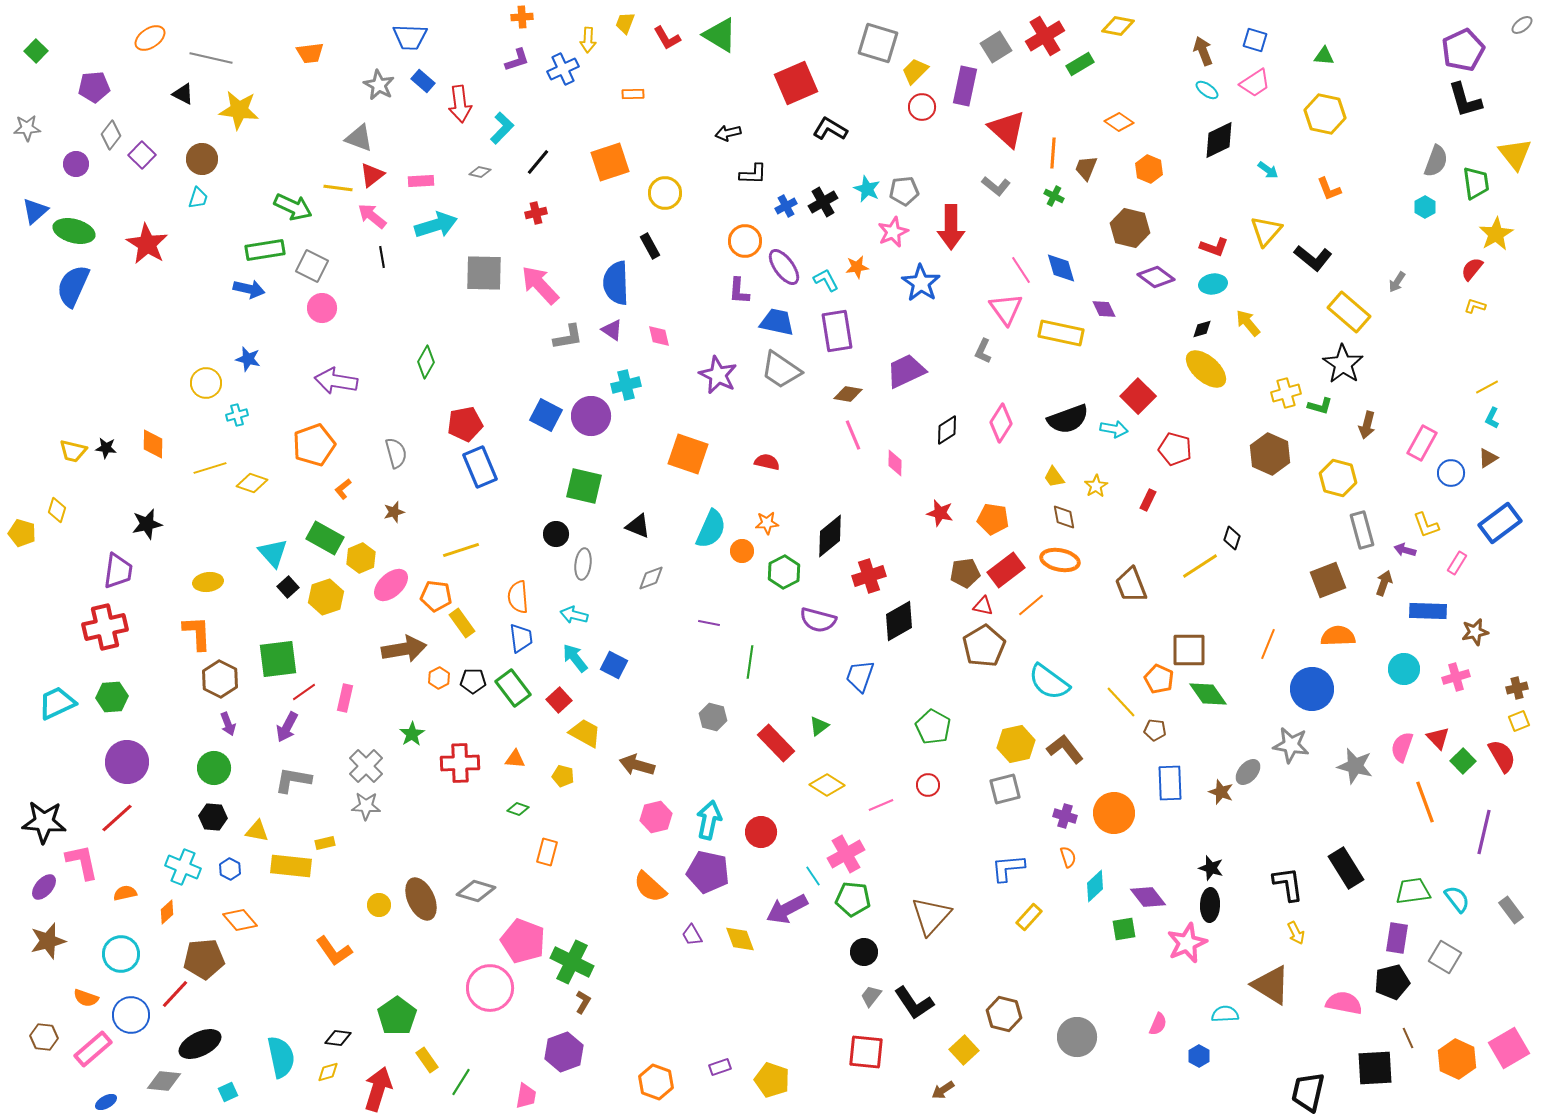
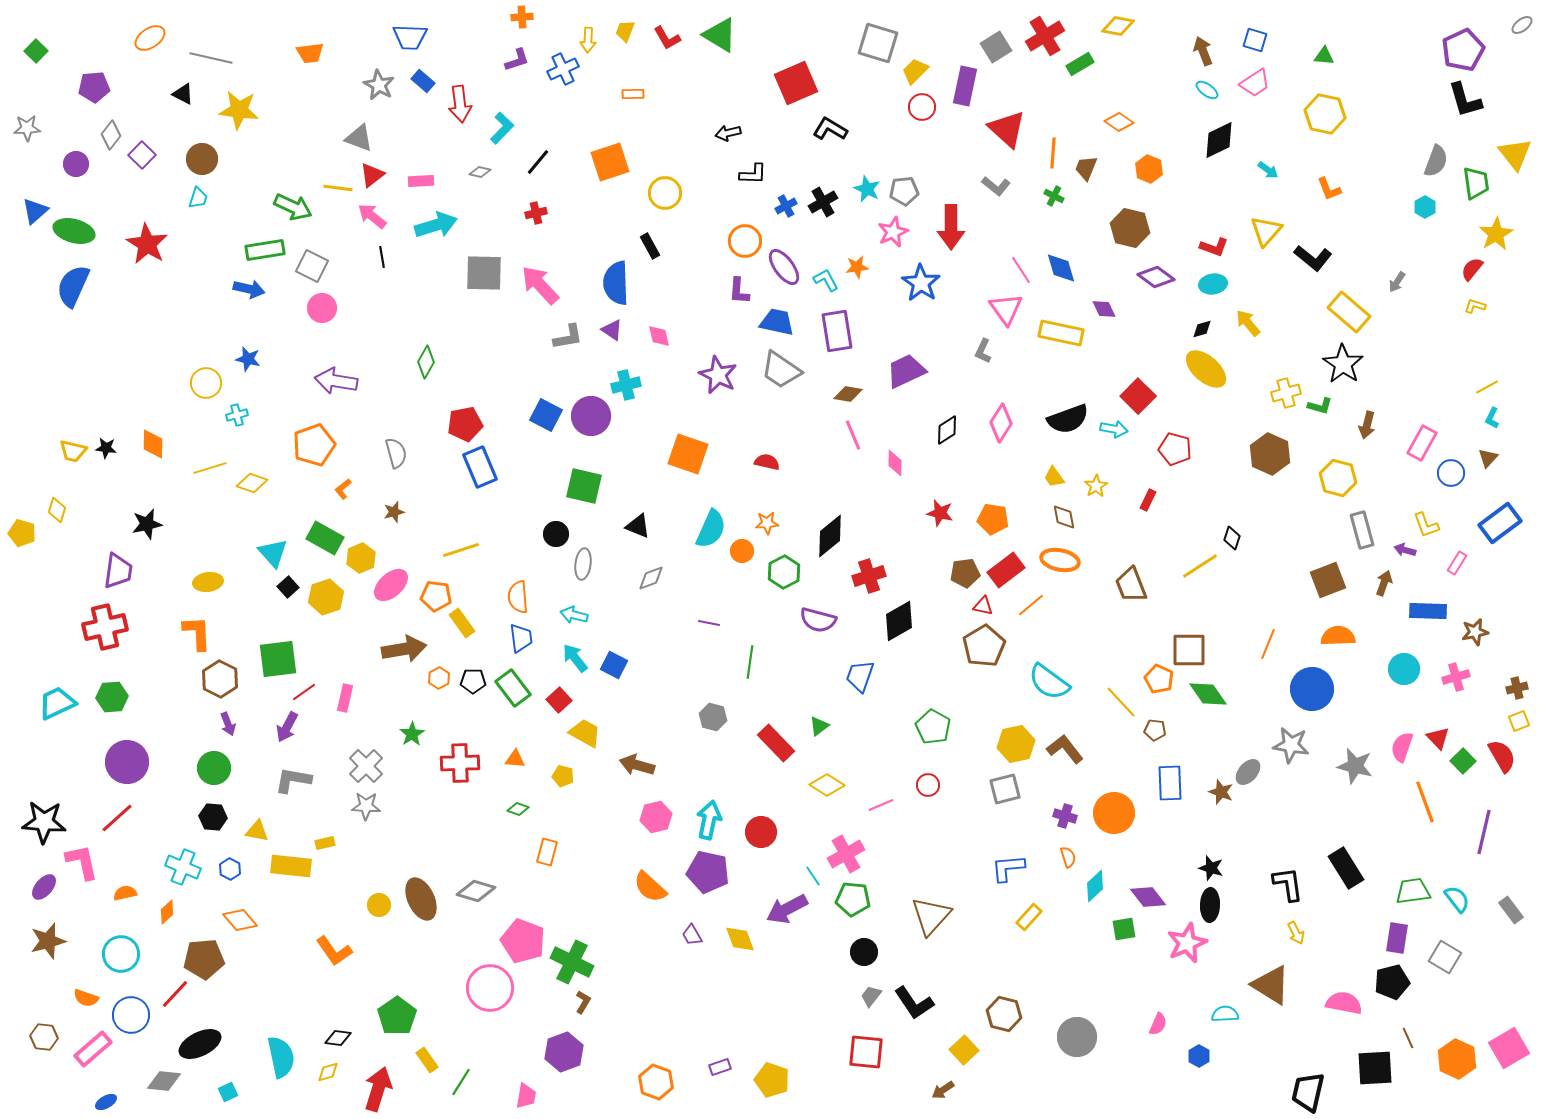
yellow trapezoid at (625, 23): moved 8 px down
brown triangle at (1488, 458): rotated 15 degrees counterclockwise
